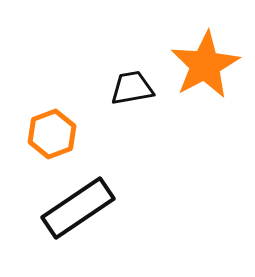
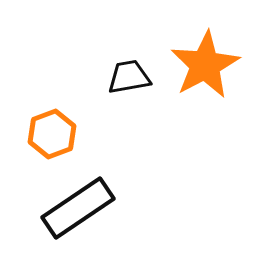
black trapezoid: moved 3 px left, 11 px up
